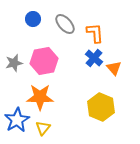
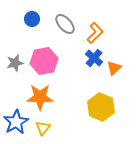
blue circle: moved 1 px left
orange L-shape: rotated 50 degrees clockwise
gray star: moved 1 px right
orange triangle: rotated 28 degrees clockwise
blue star: moved 1 px left, 2 px down
